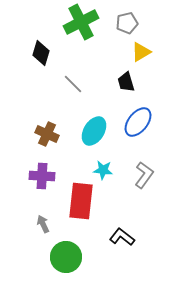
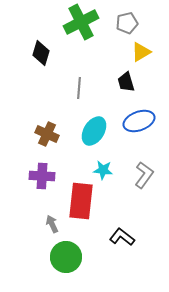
gray line: moved 6 px right, 4 px down; rotated 50 degrees clockwise
blue ellipse: moved 1 px right, 1 px up; rotated 32 degrees clockwise
gray arrow: moved 9 px right
